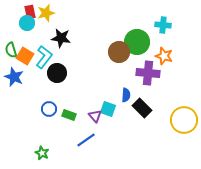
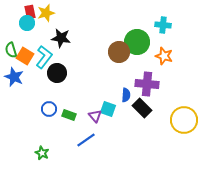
purple cross: moved 1 px left, 11 px down
